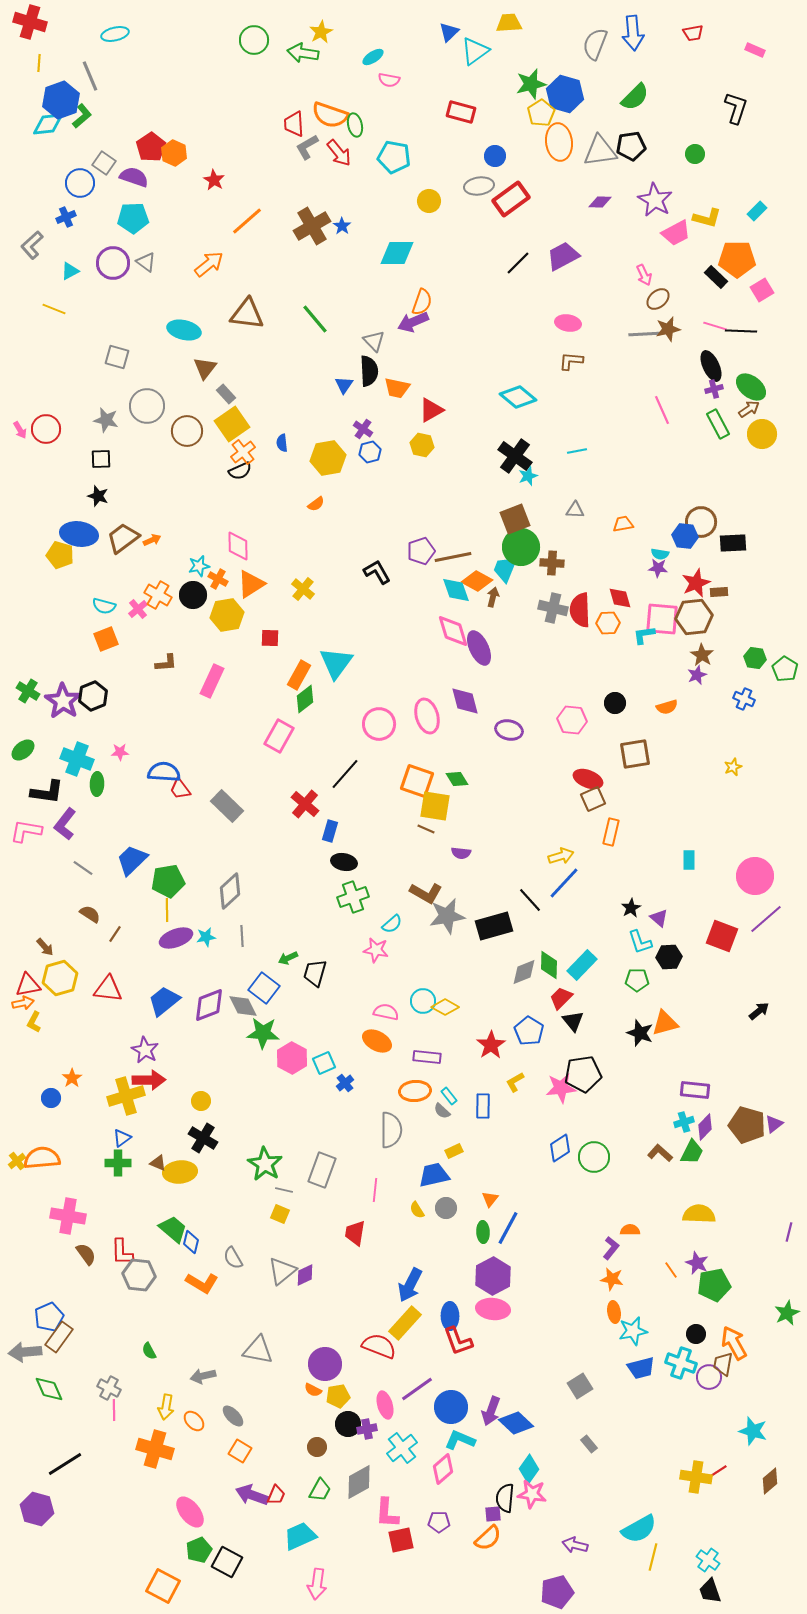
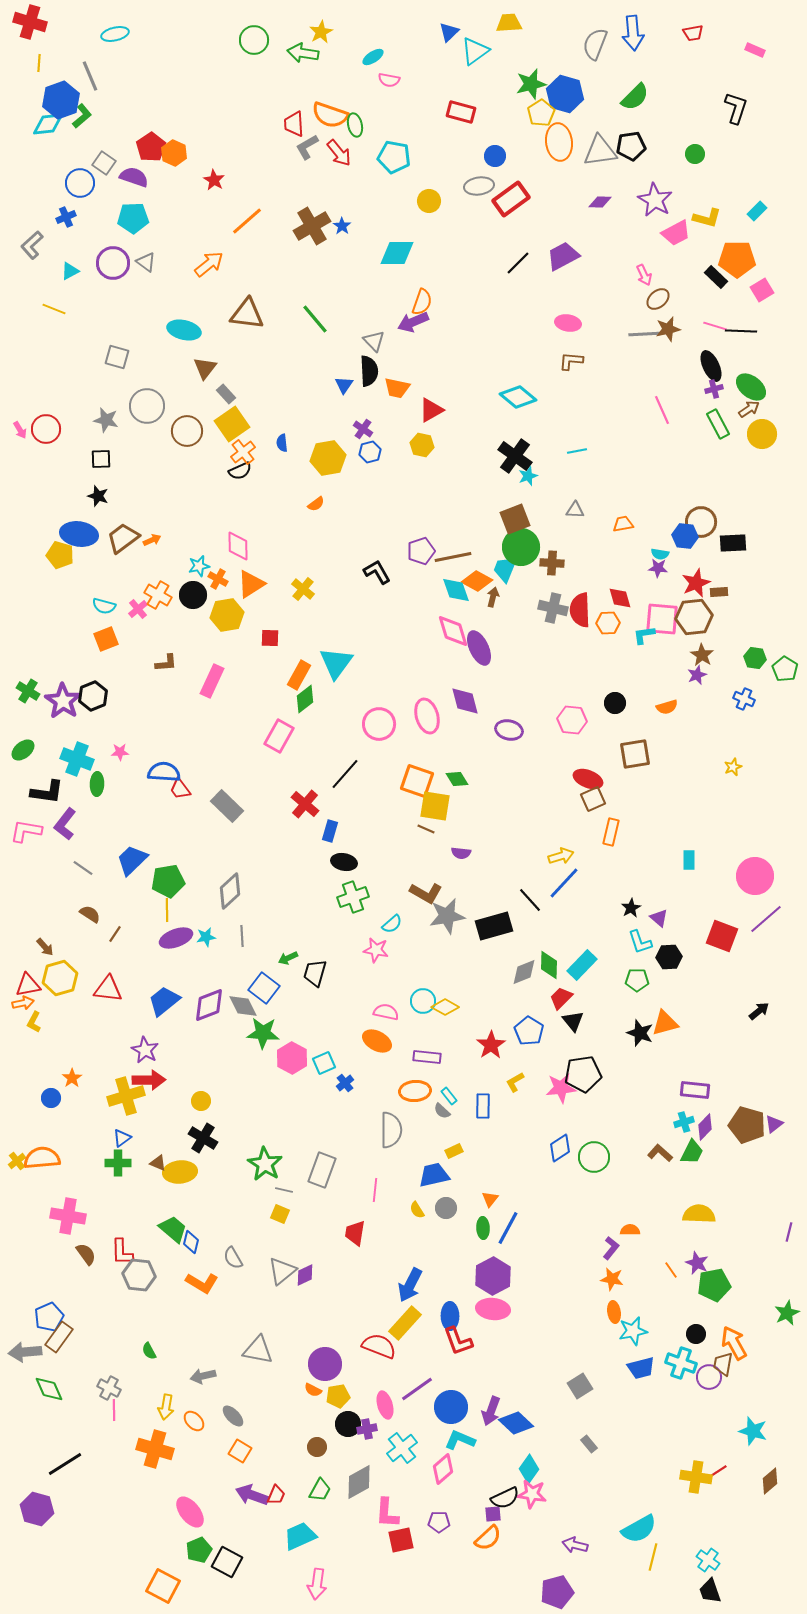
green ellipse at (483, 1232): moved 4 px up
black semicircle at (505, 1498): rotated 120 degrees counterclockwise
